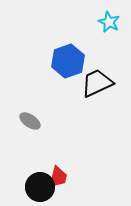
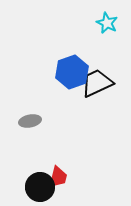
cyan star: moved 2 px left, 1 px down
blue hexagon: moved 4 px right, 11 px down
gray ellipse: rotated 45 degrees counterclockwise
